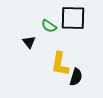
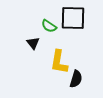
black triangle: moved 4 px right, 1 px down
yellow L-shape: moved 1 px left, 2 px up
black semicircle: moved 2 px down
